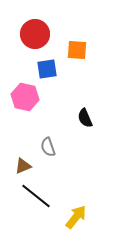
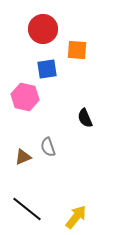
red circle: moved 8 px right, 5 px up
brown triangle: moved 9 px up
black line: moved 9 px left, 13 px down
